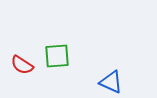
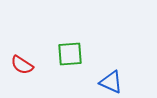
green square: moved 13 px right, 2 px up
